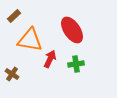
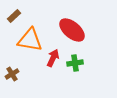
red ellipse: rotated 16 degrees counterclockwise
red arrow: moved 3 px right, 1 px up
green cross: moved 1 px left, 1 px up
brown cross: rotated 24 degrees clockwise
